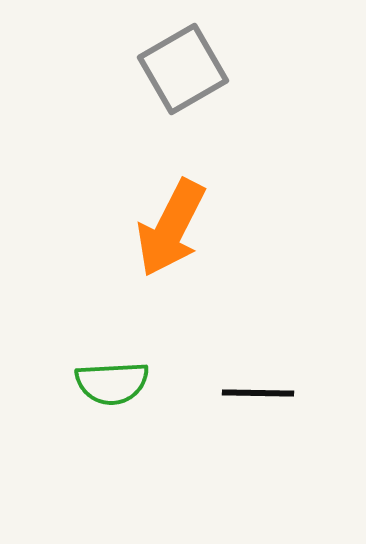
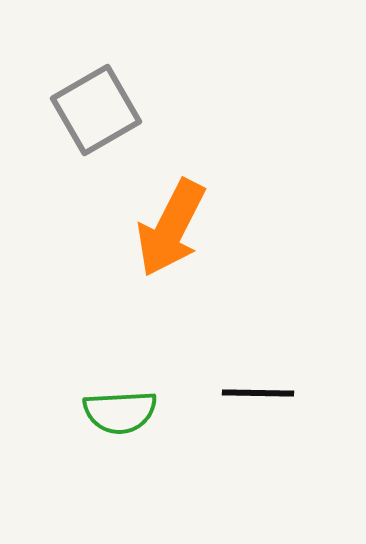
gray square: moved 87 px left, 41 px down
green semicircle: moved 8 px right, 29 px down
